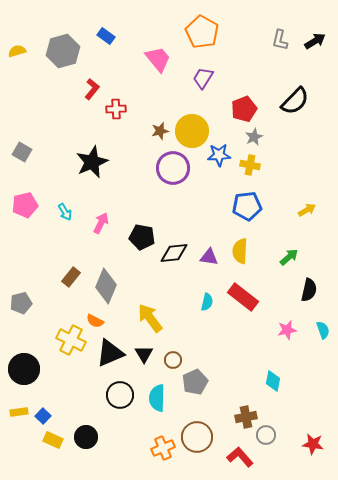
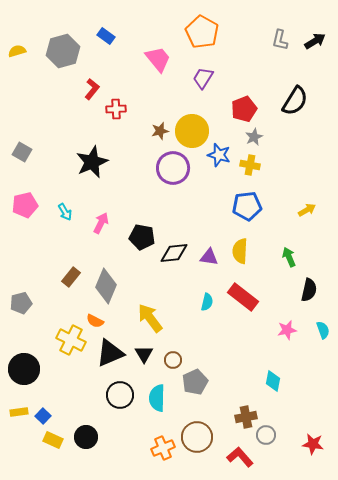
black semicircle at (295, 101): rotated 12 degrees counterclockwise
blue star at (219, 155): rotated 20 degrees clockwise
green arrow at (289, 257): rotated 72 degrees counterclockwise
